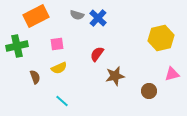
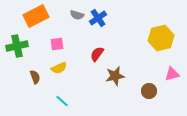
blue cross: rotated 12 degrees clockwise
